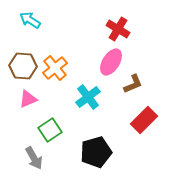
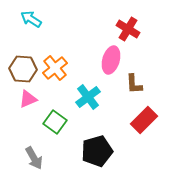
cyan arrow: moved 1 px right, 1 px up
red cross: moved 10 px right
pink ellipse: moved 2 px up; rotated 16 degrees counterclockwise
brown hexagon: moved 3 px down
brown L-shape: moved 1 px right; rotated 110 degrees clockwise
green square: moved 5 px right, 8 px up; rotated 20 degrees counterclockwise
black pentagon: moved 1 px right, 1 px up
